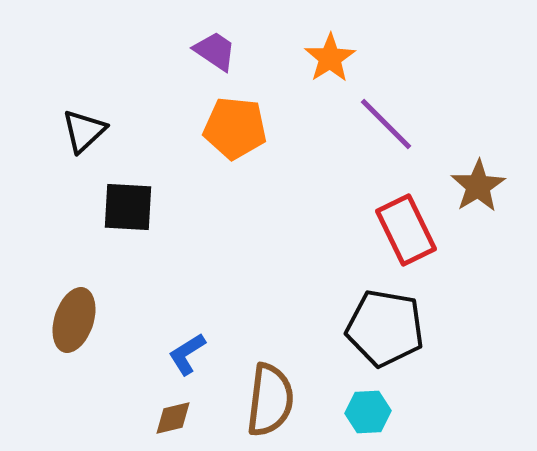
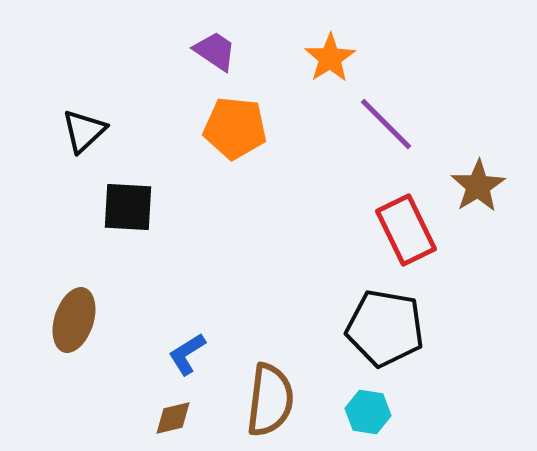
cyan hexagon: rotated 12 degrees clockwise
